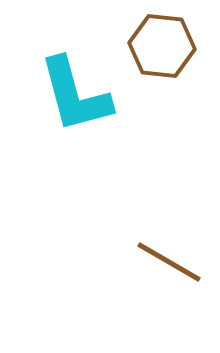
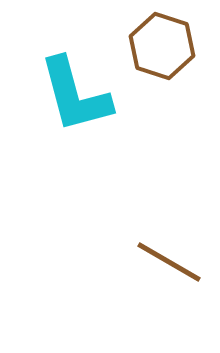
brown hexagon: rotated 12 degrees clockwise
